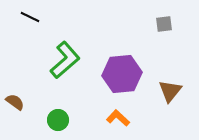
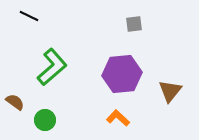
black line: moved 1 px left, 1 px up
gray square: moved 30 px left
green L-shape: moved 13 px left, 7 px down
green circle: moved 13 px left
